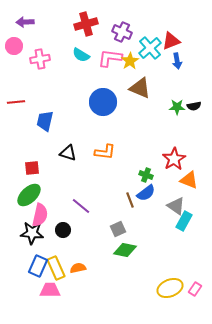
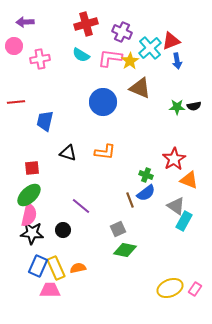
pink semicircle: moved 11 px left
